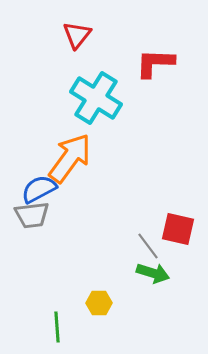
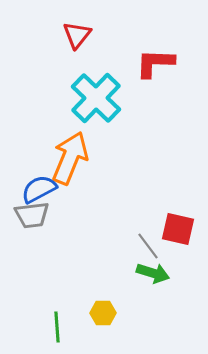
cyan cross: rotated 12 degrees clockwise
orange arrow: rotated 14 degrees counterclockwise
yellow hexagon: moved 4 px right, 10 px down
